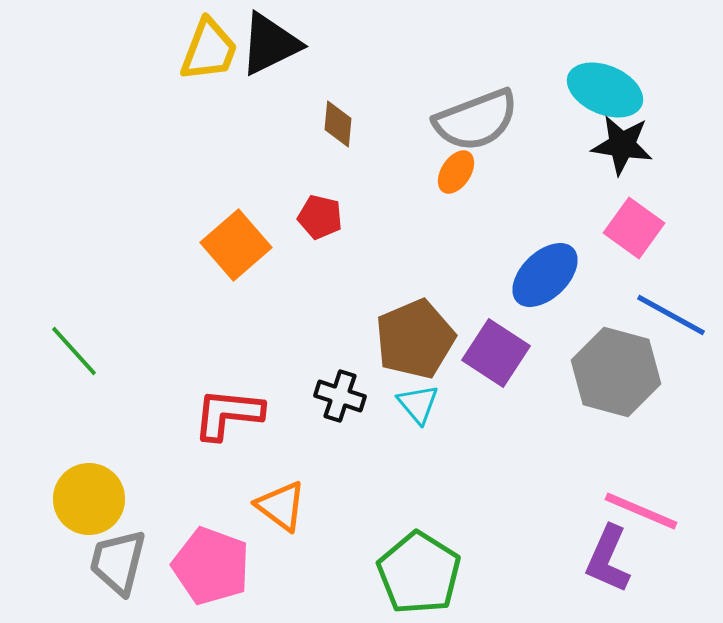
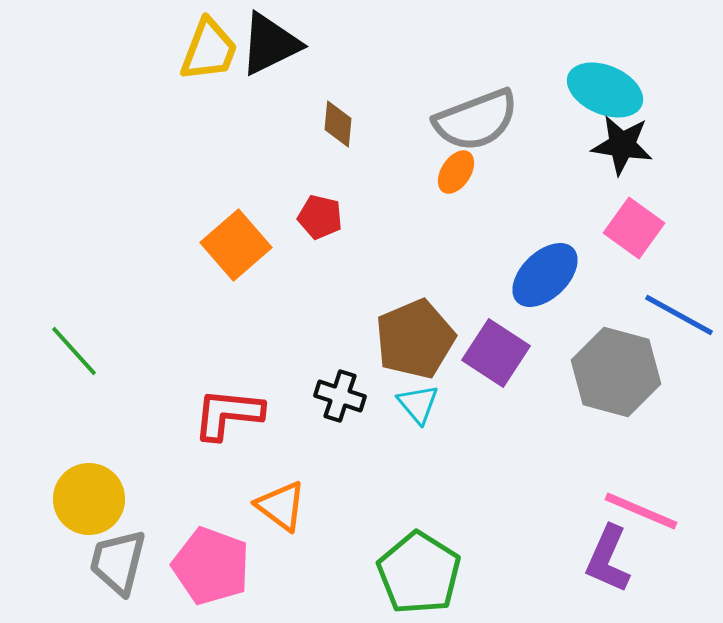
blue line: moved 8 px right
